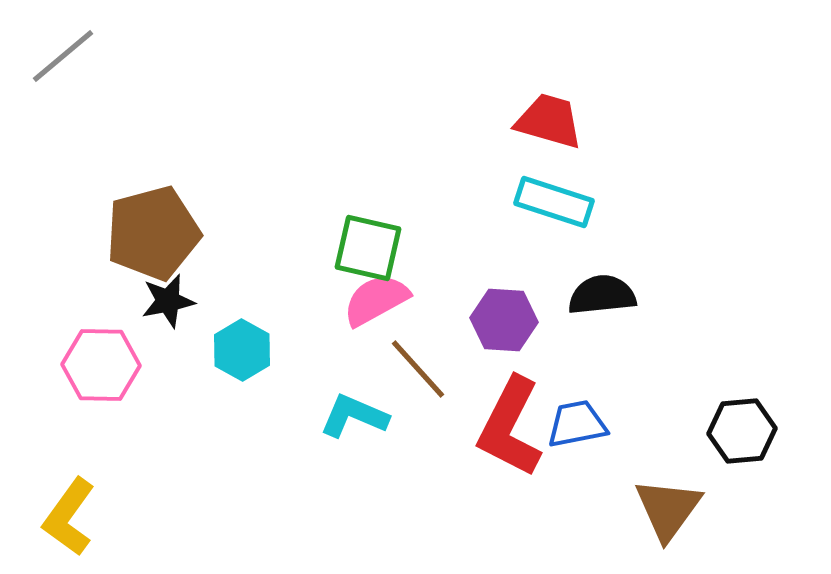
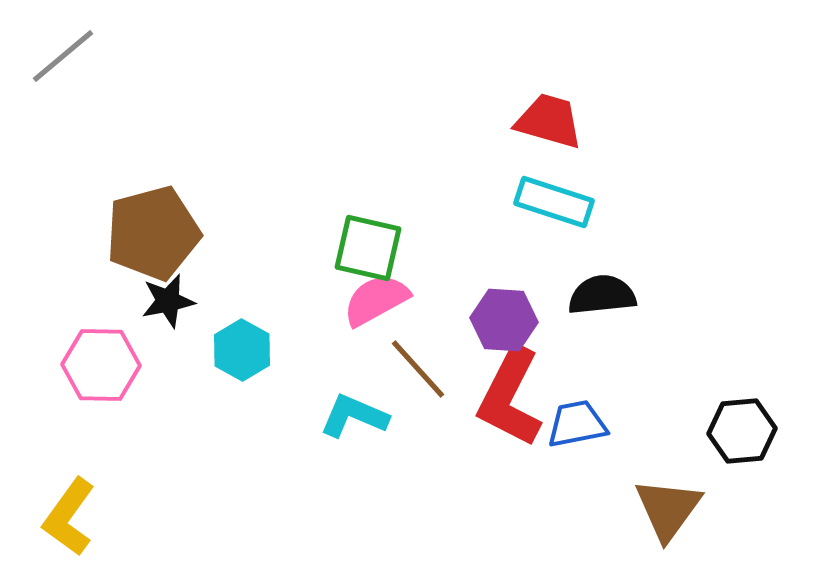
red L-shape: moved 30 px up
